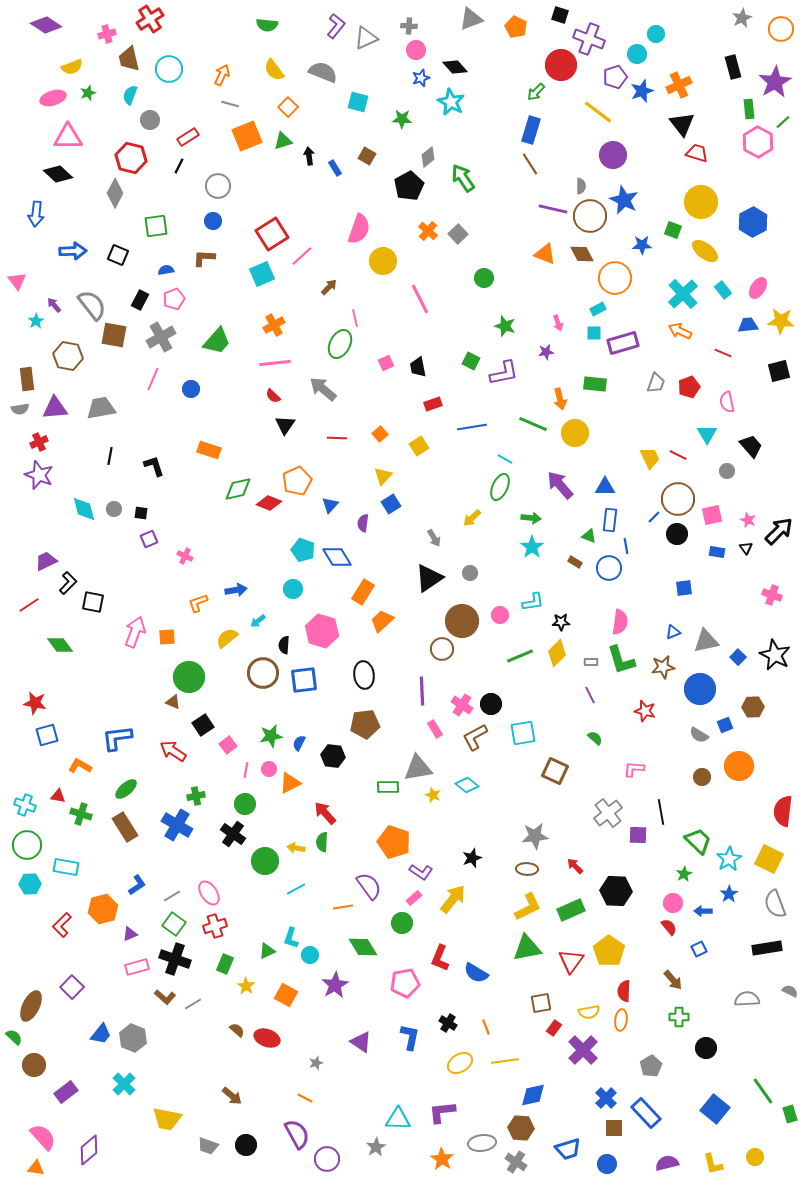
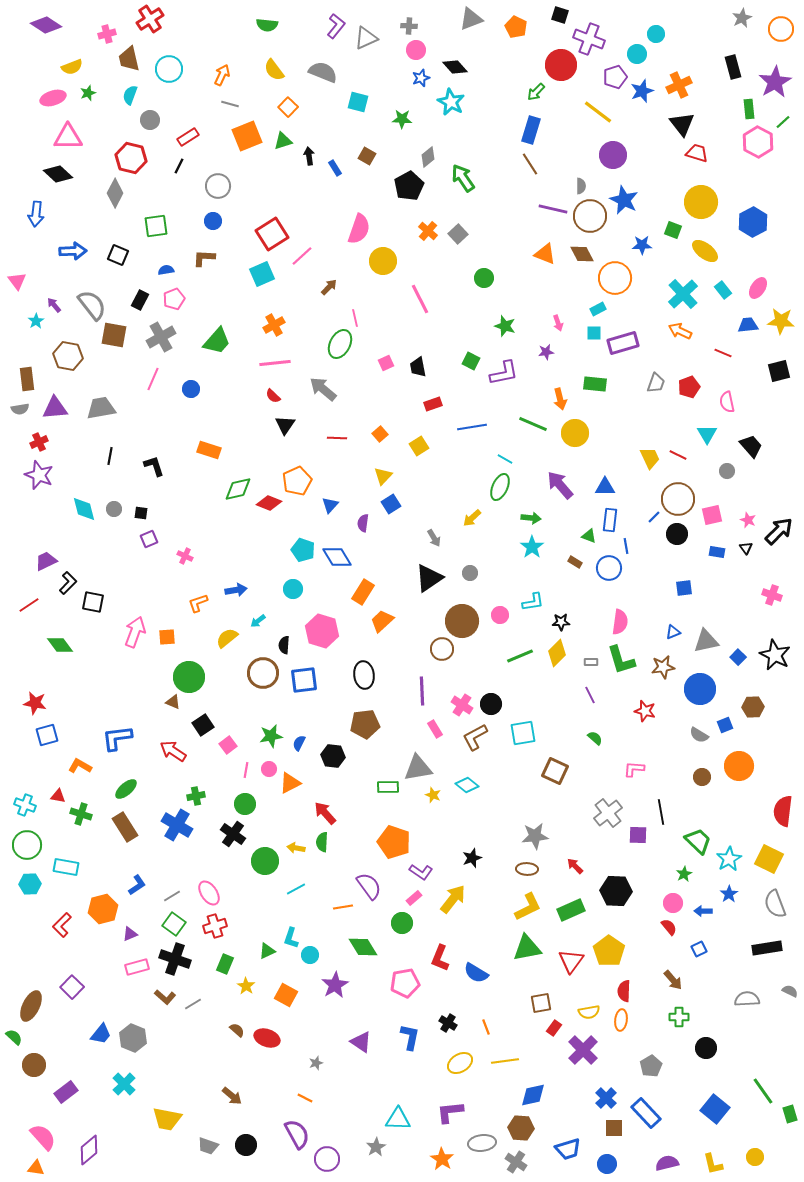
purple L-shape at (442, 1112): moved 8 px right
